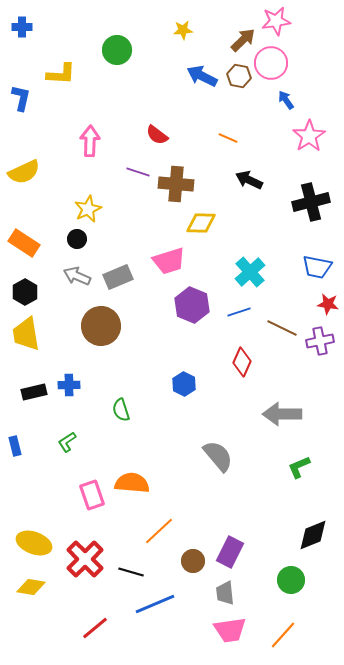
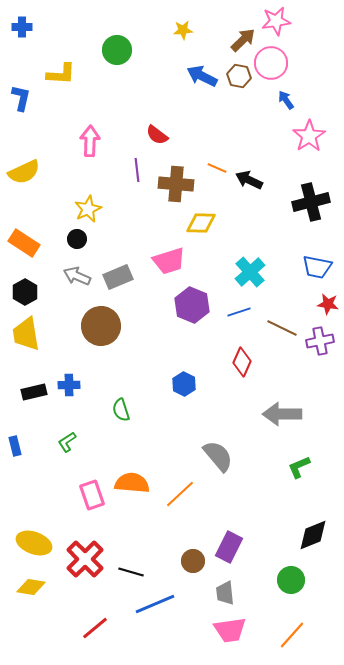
orange line at (228, 138): moved 11 px left, 30 px down
purple line at (138, 172): moved 1 px left, 2 px up; rotated 65 degrees clockwise
orange line at (159, 531): moved 21 px right, 37 px up
purple rectangle at (230, 552): moved 1 px left, 5 px up
orange line at (283, 635): moved 9 px right
